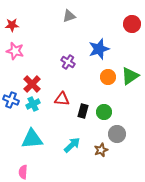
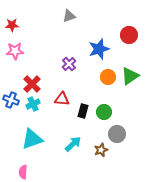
red circle: moved 3 px left, 11 px down
pink star: rotated 18 degrees counterclockwise
purple cross: moved 1 px right, 2 px down; rotated 16 degrees clockwise
cyan triangle: rotated 15 degrees counterclockwise
cyan arrow: moved 1 px right, 1 px up
